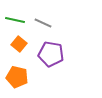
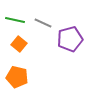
purple pentagon: moved 19 px right, 15 px up; rotated 25 degrees counterclockwise
